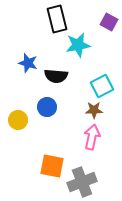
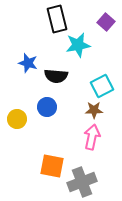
purple square: moved 3 px left; rotated 12 degrees clockwise
yellow circle: moved 1 px left, 1 px up
